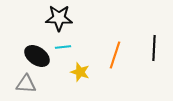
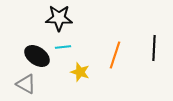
gray triangle: rotated 25 degrees clockwise
